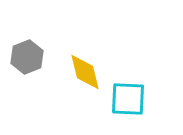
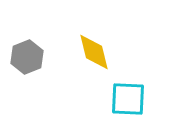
yellow diamond: moved 9 px right, 20 px up
